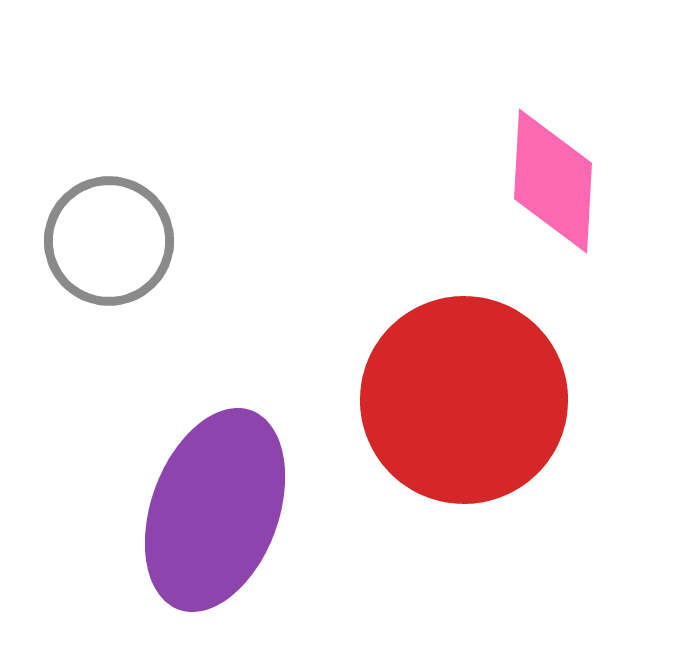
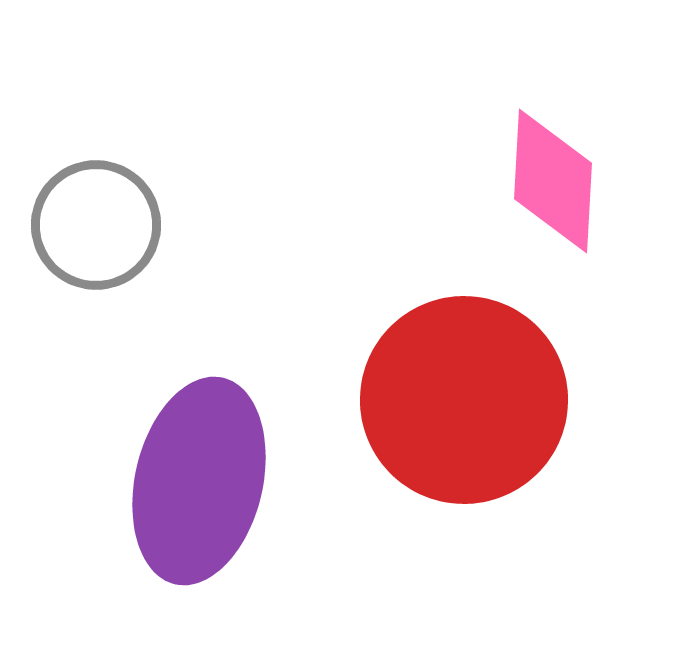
gray circle: moved 13 px left, 16 px up
purple ellipse: moved 16 px left, 29 px up; rotated 7 degrees counterclockwise
